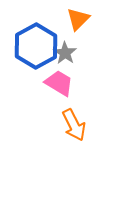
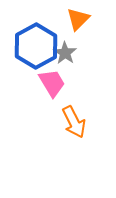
pink trapezoid: moved 7 px left; rotated 28 degrees clockwise
orange arrow: moved 3 px up
